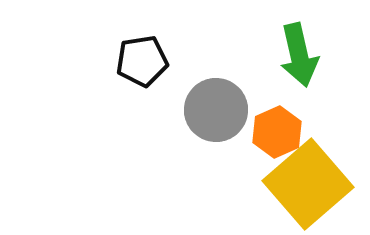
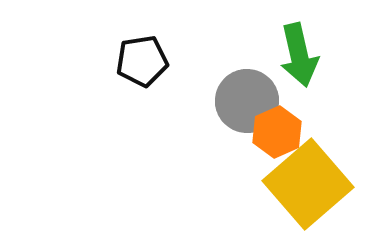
gray circle: moved 31 px right, 9 px up
